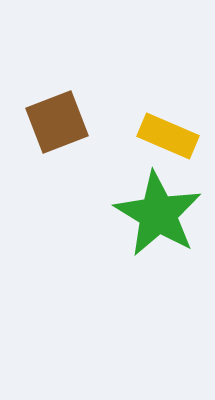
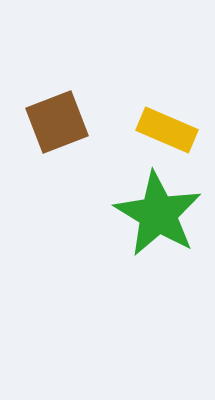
yellow rectangle: moved 1 px left, 6 px up
